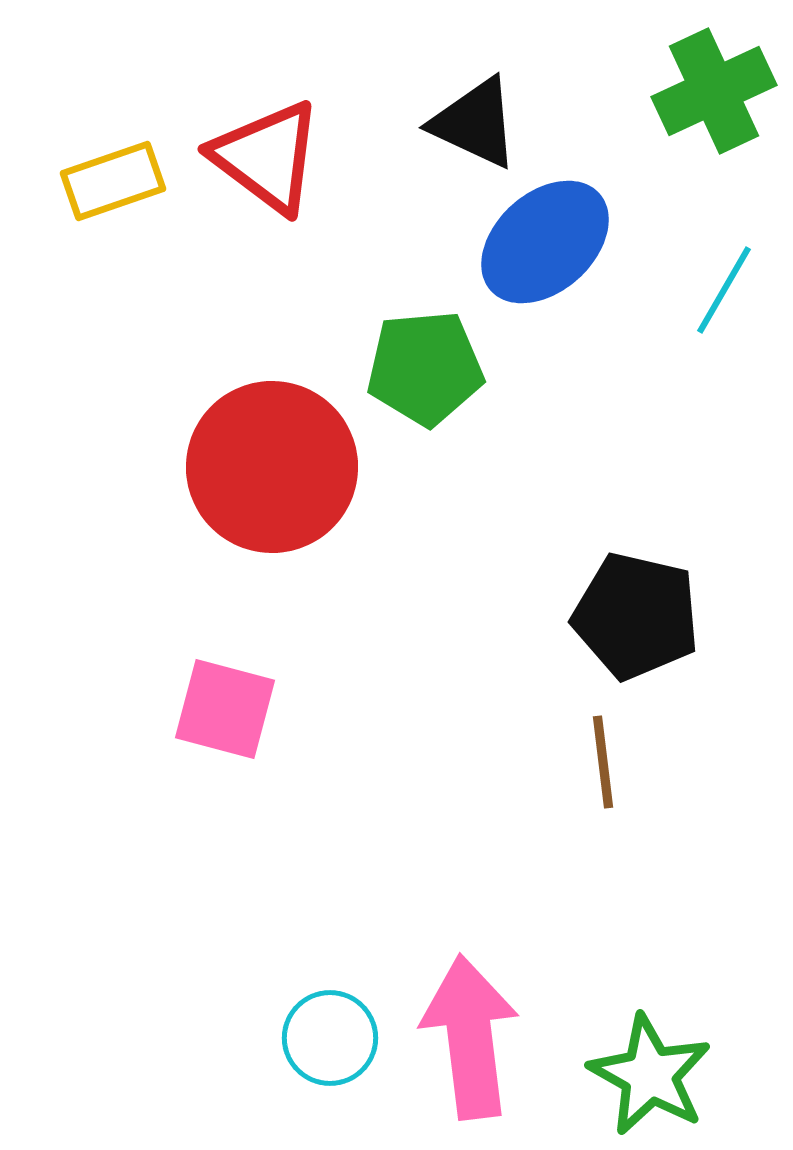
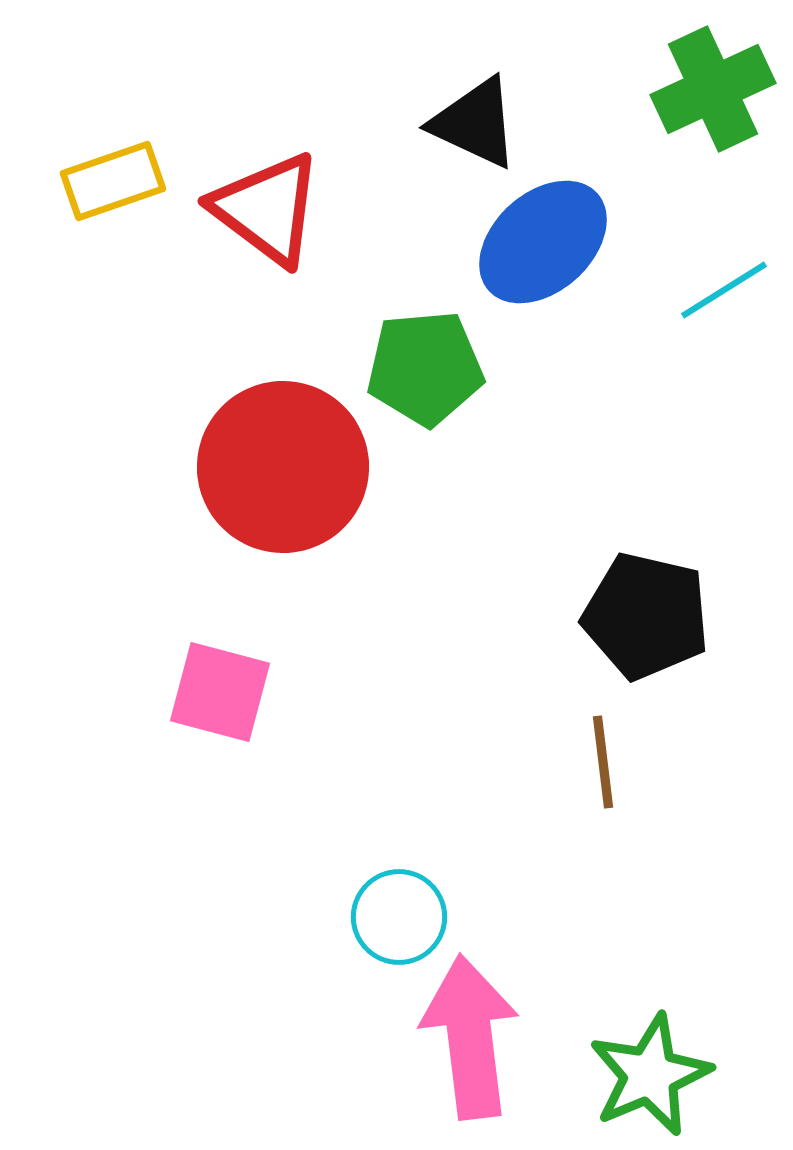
green cross: moved 1 px left, 2 px up
red triangle: moved 52 px down
blue ellipse: moved 2 px left
cyan line: rotated 28 degrees clockwise
red circle: moved 11 px right
black pentagon: moved 10 px right
pink square: moved 5 px left, 17 px up
cyan circle: moved 69 px right, 121 px up
green star: rotated 20 degrees clockwise
